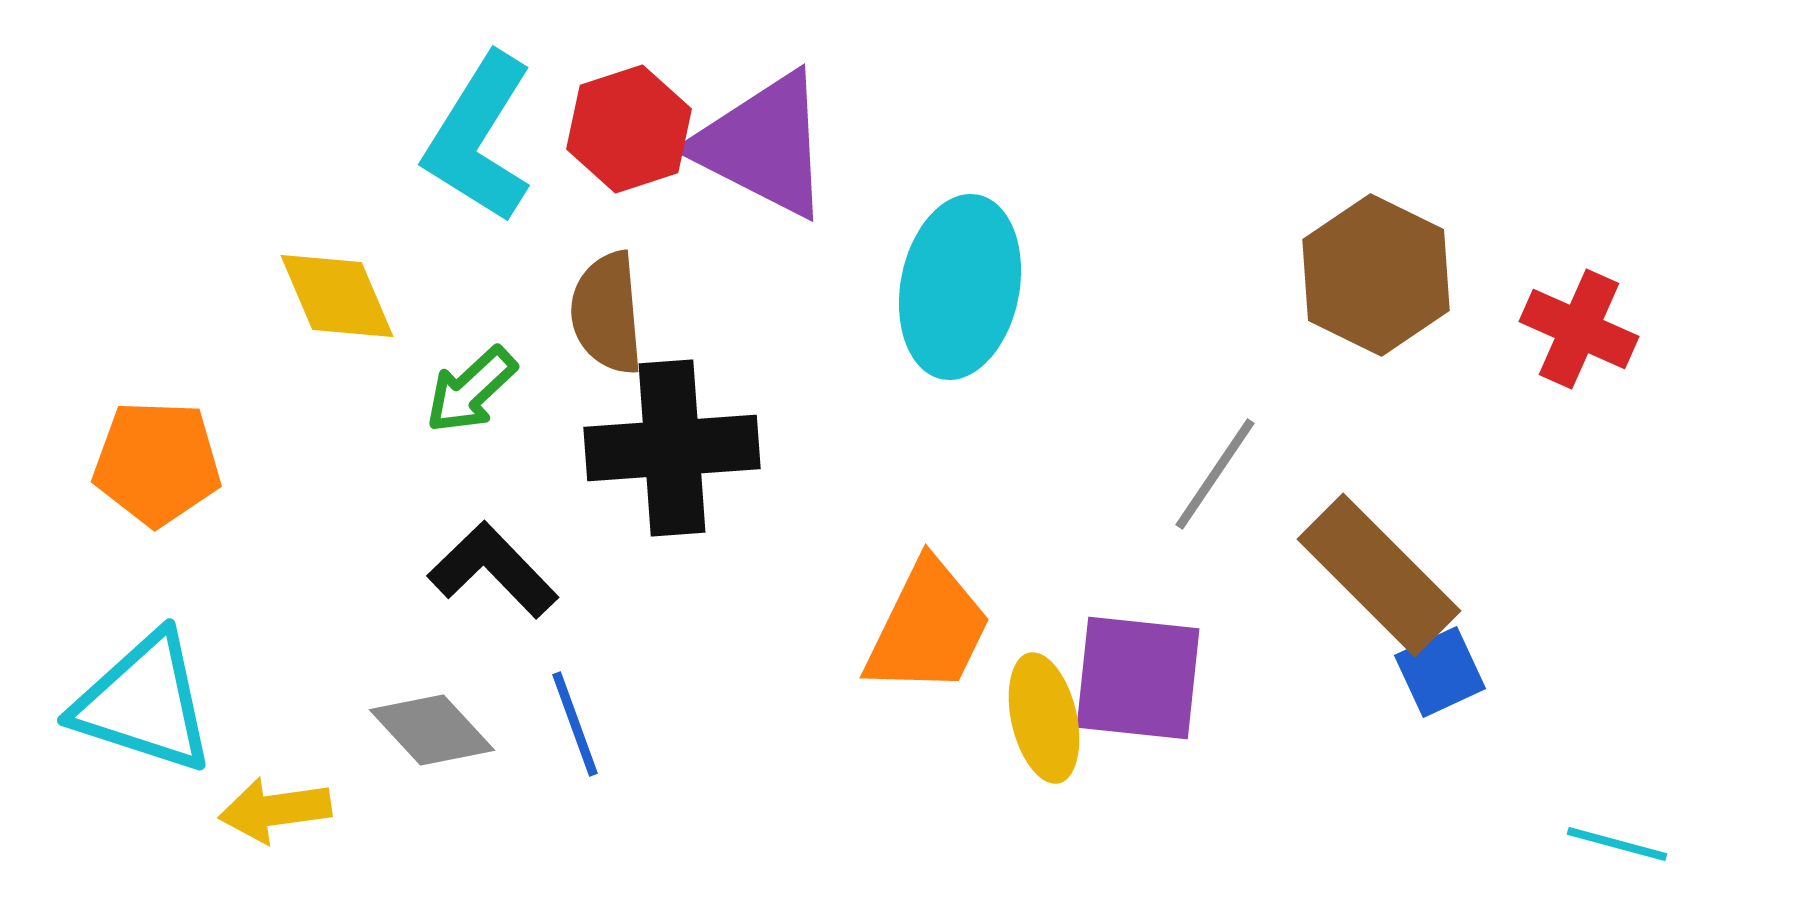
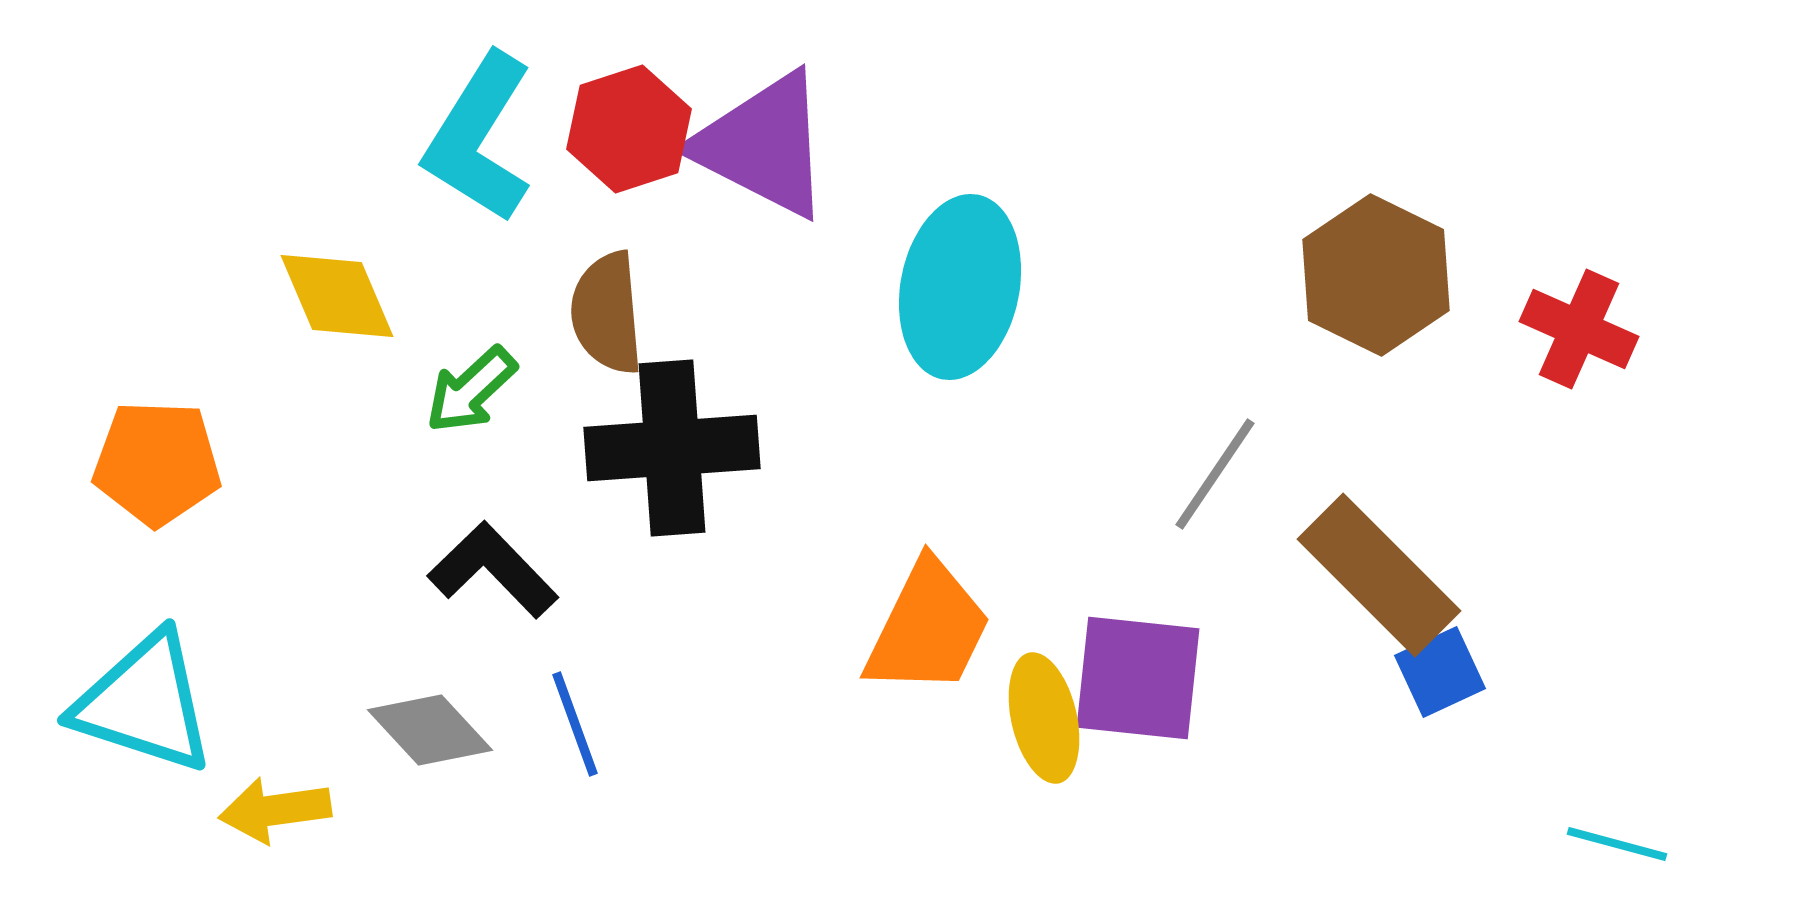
gray diamond: moved 2 px left
